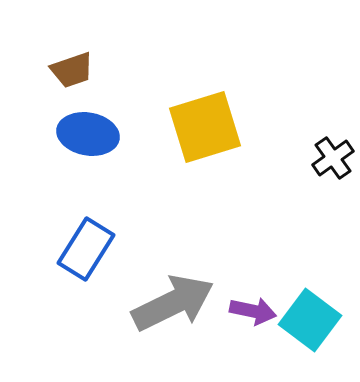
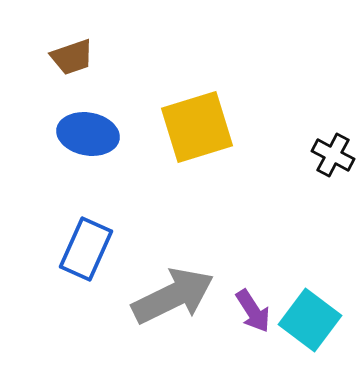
brown trapezoid: moved 13 px up
yellow square: moved 8 px left
black cross: moved 3 px up; rotated 27 degrees counterclockwise
blue rectangle: rotated 8 degrees counterclockwise
gray arrow: moved 7 px up
purple arrow: rotated 45 degrees clockwise
